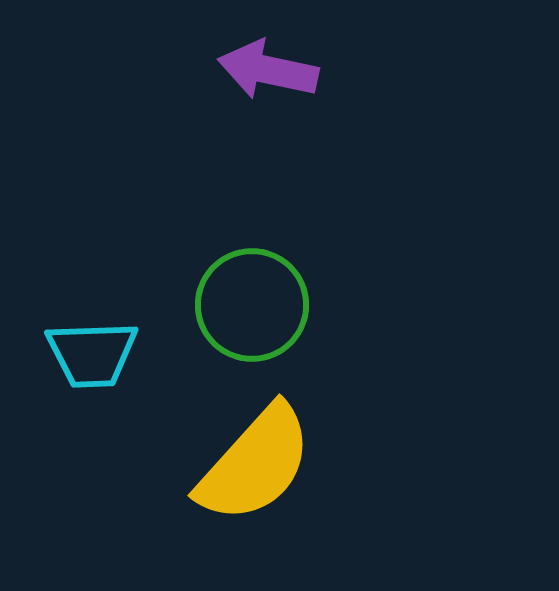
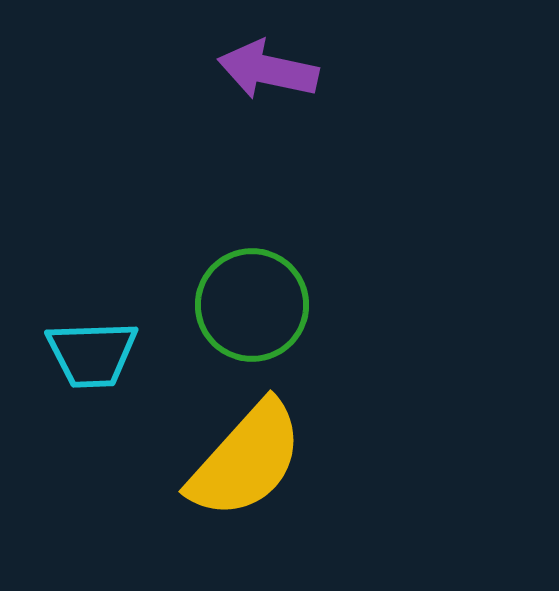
yellow semicircle: moved 9 px left, 4 px up
